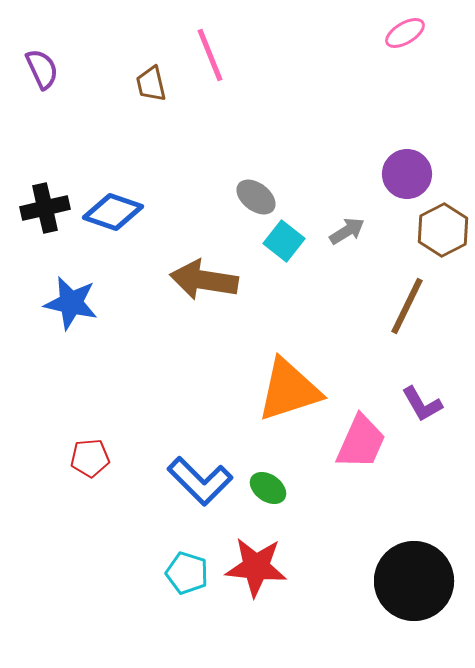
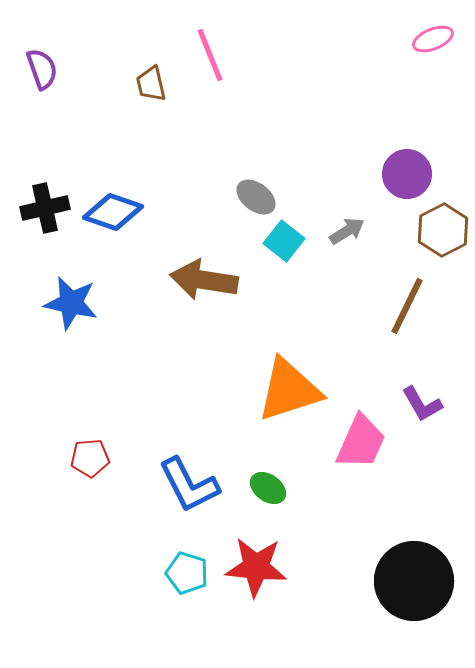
pink ellipse: moved 28 px right, 6 px down; rotated 9 degrees clockwise
purple semicircle: rotated 6 degrees clockwise
blue L-shape: moved 11 px left, 4 px down; rotated 18 degrees clockwise
